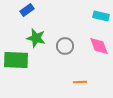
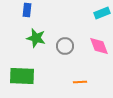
blue rectangle: rotated 48 degrees counterclockwise
cyan rectangle: moved 1 px right, 3 px up; rotated 35 degrees counterclockwise
green rectangle: moved 6 px right, 16 px down
